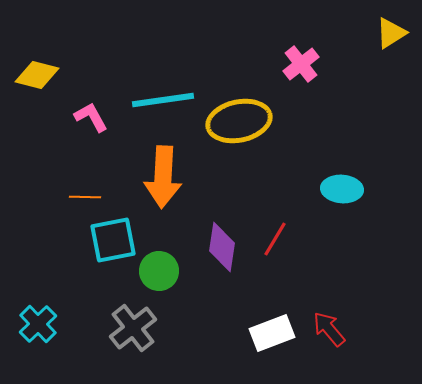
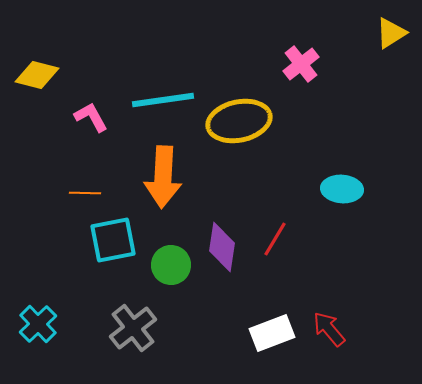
orange line: moved 4 px up
green circle: moved 12 px right, 6 px up
